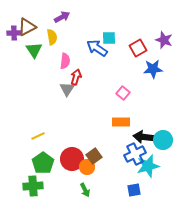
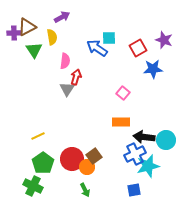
cyan circle: moved 3 px right
green cross: rotated 30 degrees clockwise
